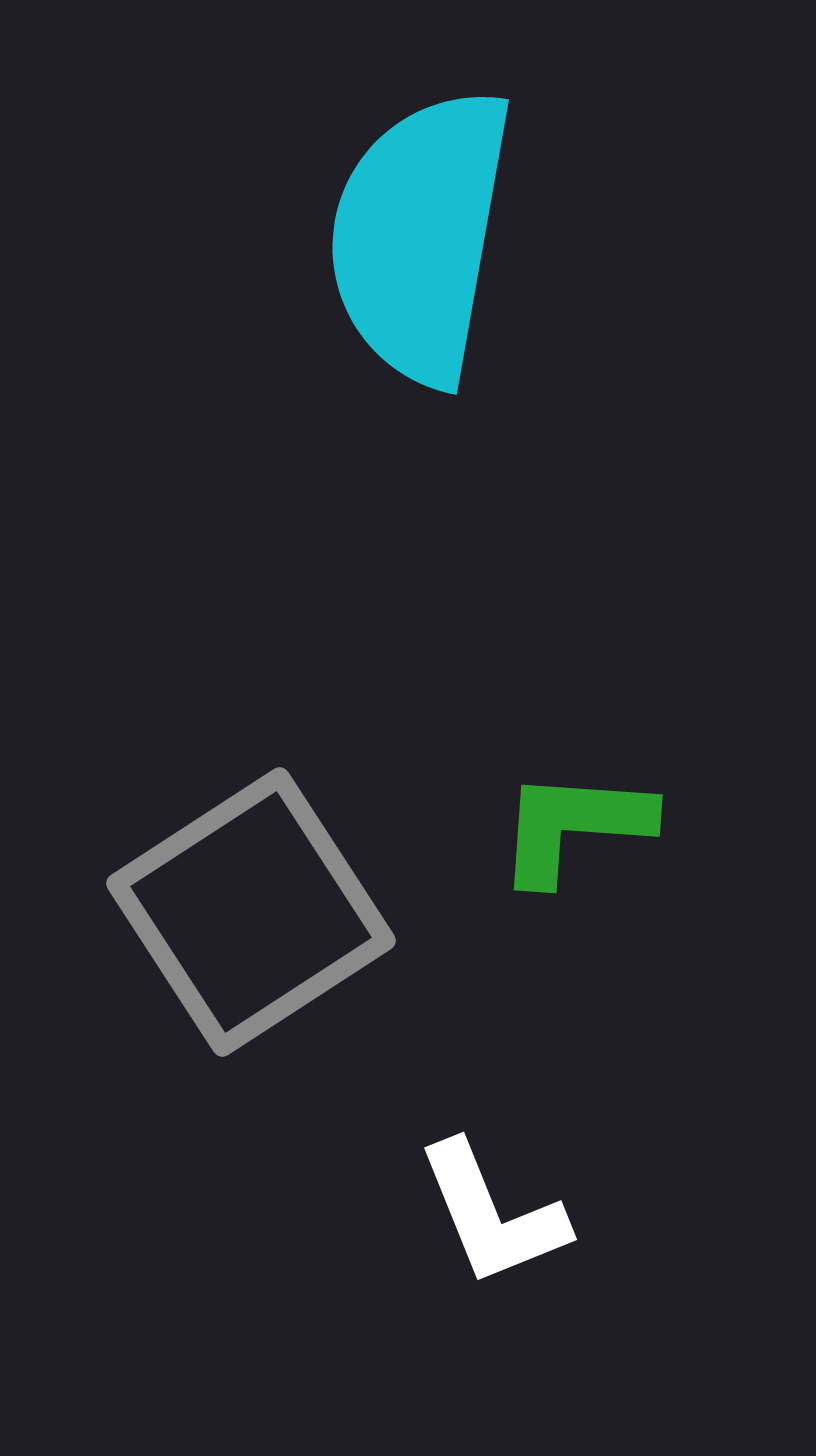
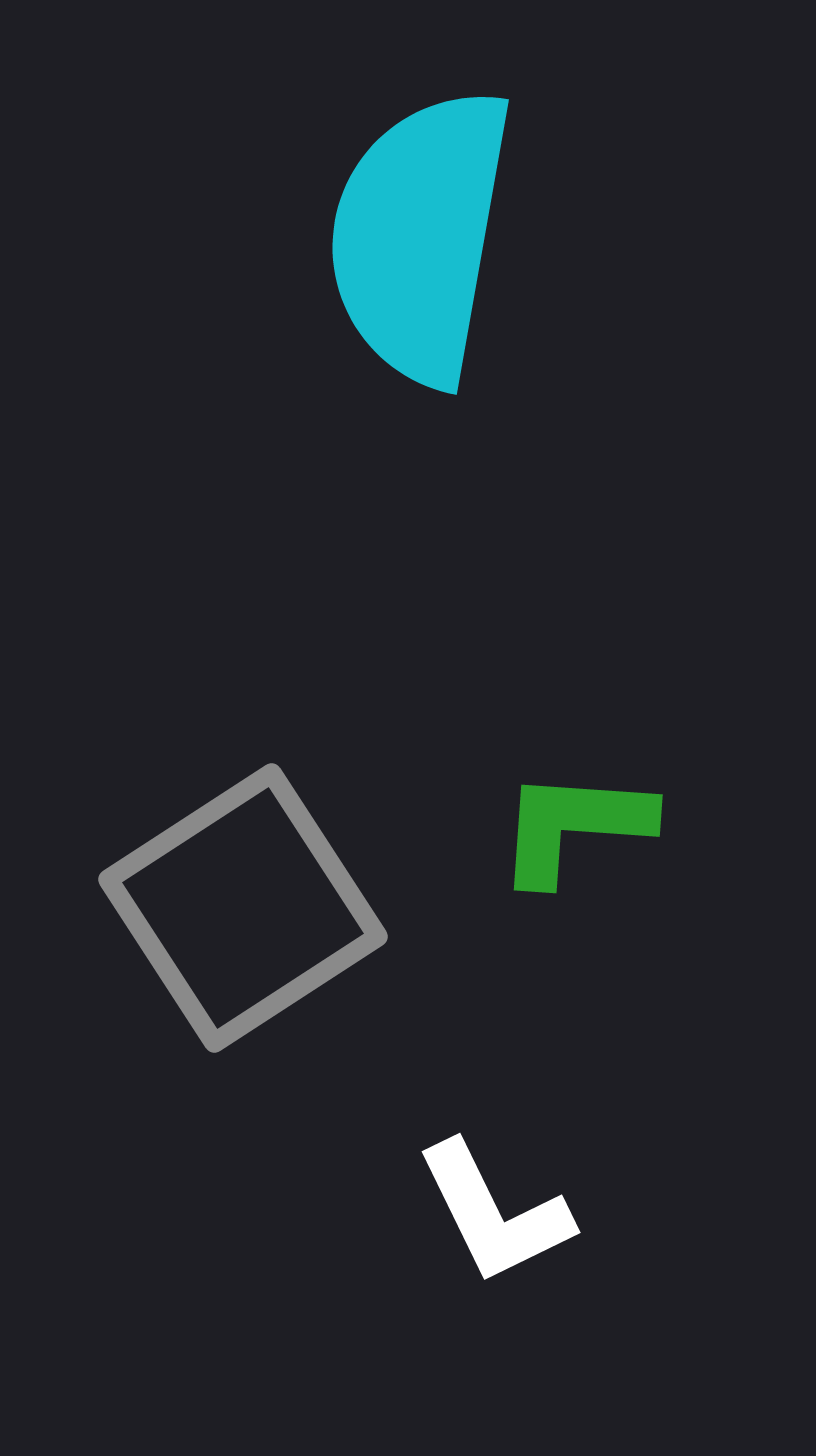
gray square: moved 8 px left, 4 px up
white L-shape: moved 2 px right, 1 px up; rotated 4 degrees counterclockwise
